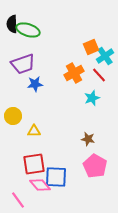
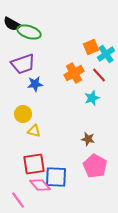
black semicircle: rotated 60 degrees counterclockwise
green ellipse: moved 1 px right, 2 px down
cyan cross: moved 1 px right, 2 px up
yellow circle: moved 10 px right, 2 px up
yellow triangle: rotated 16 degrees clockwise
